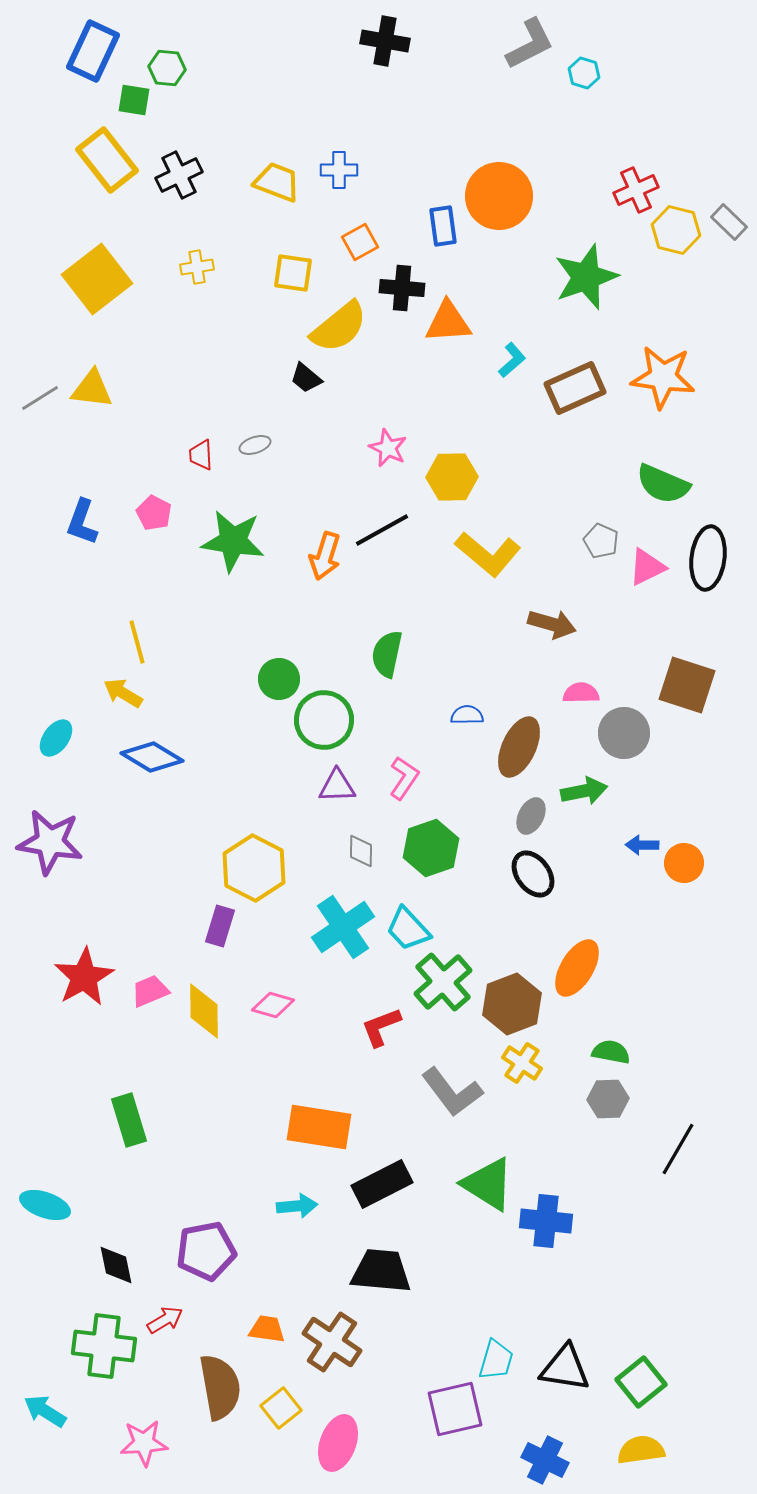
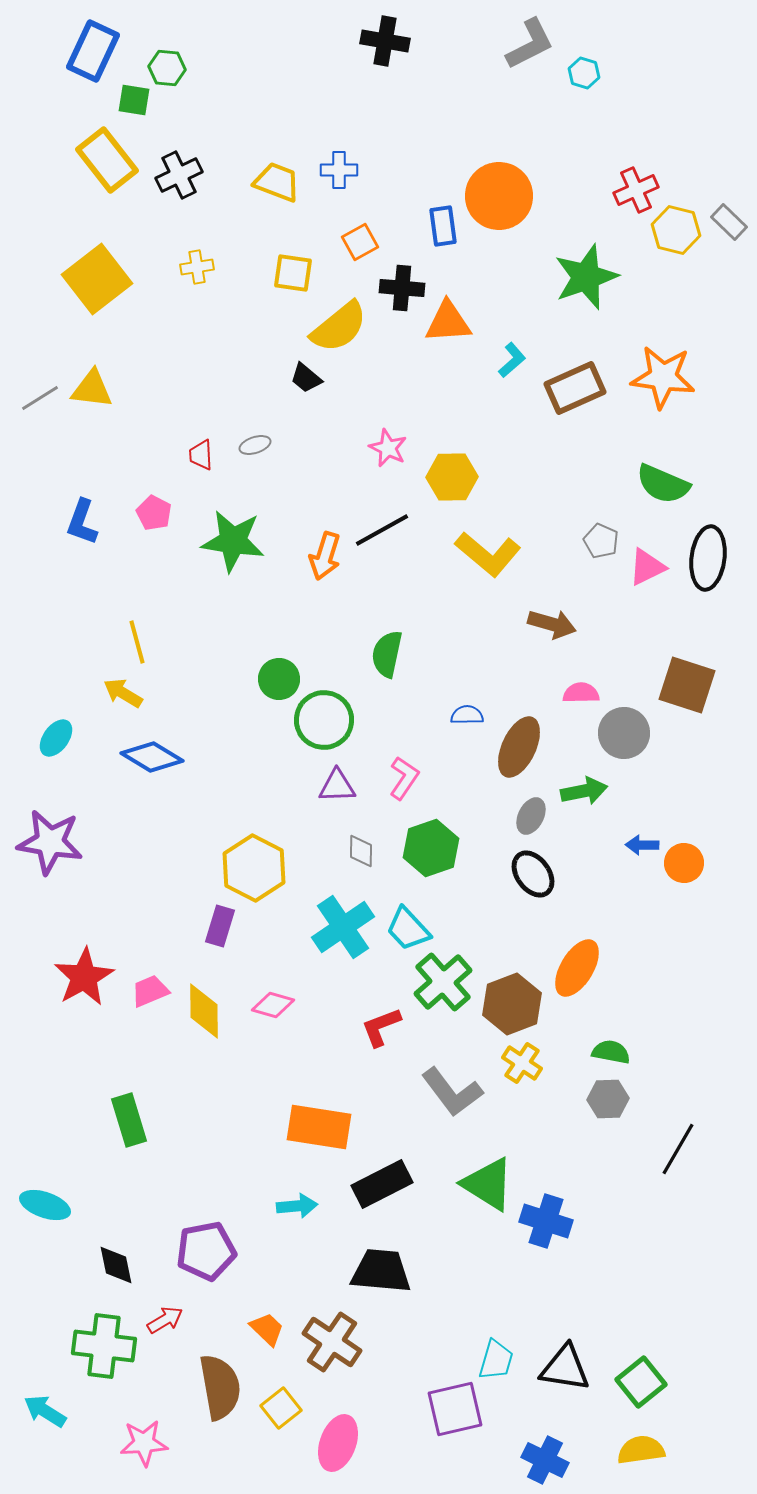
blue cross at (546, 1221): rotated 12 degrees clockwise
orange trapezoid at (267, 1329): rotated 36 degrees clockwise
